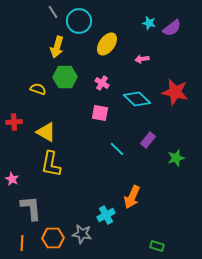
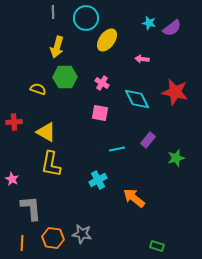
gray line: rotated 32 degrees clockwise
cyan circle: moved 7 px right, 3 px up
yellow ellipse: moved 4 px up
pink arrow: rotated 16 degrees clockwise
cyan diamond: rotated 20 degrees clockwise
cyan line: rotated 56 degrees counterclockwise
orange arrow: moved 2 px right, 1 px down; rotated 105 degrees clockwise
cyan cross: moved 8 px left, 35 px up
orange hexagon: rotated 10 degrees clockwise
